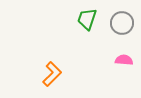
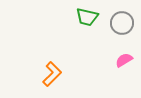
green trapezoid: moved 2 px up; rotated 95 degrees counterclockwise
pink semicircle: rotated 36 degrees counterclockwise
